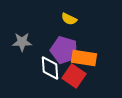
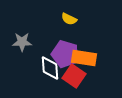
purple pentagon: moved 1 px right, 4 px down
